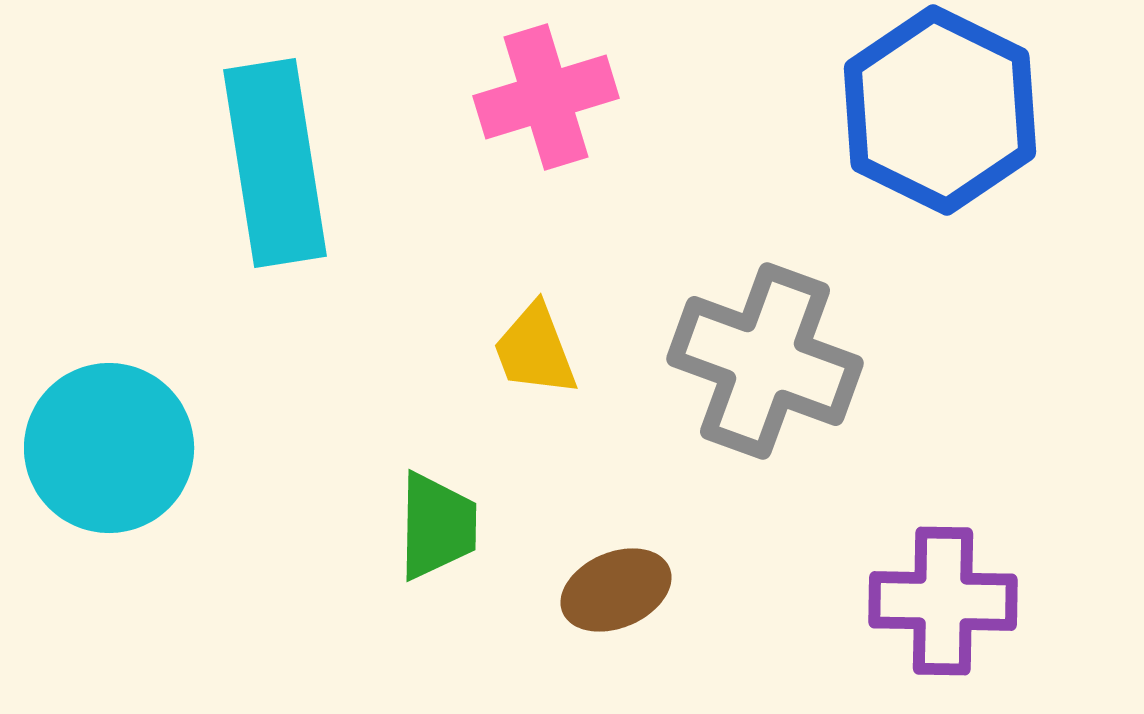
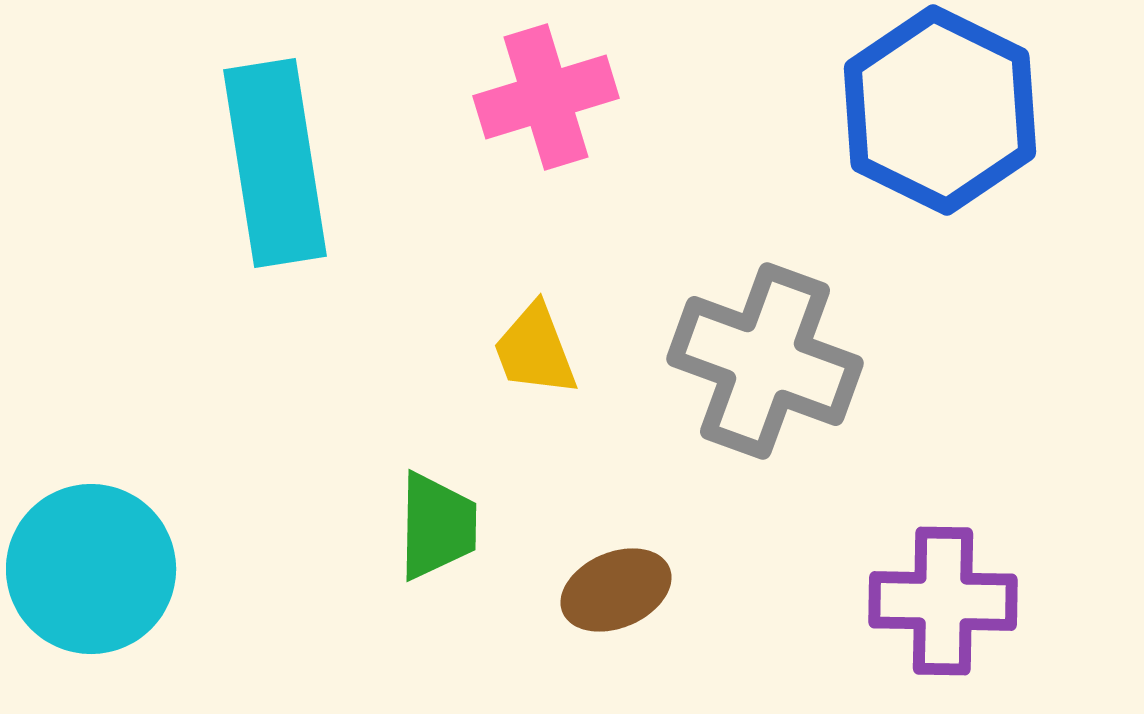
cyan circle: moved 18 px left, 121 px down
